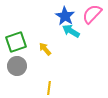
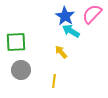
green square: rotated 15 degrees clockwise
yellow arrow: moved 16 px right, 3 px down
gray circle: moved 4 px right, 4 px down
yellow line: moved 5 px right, 7 px up
